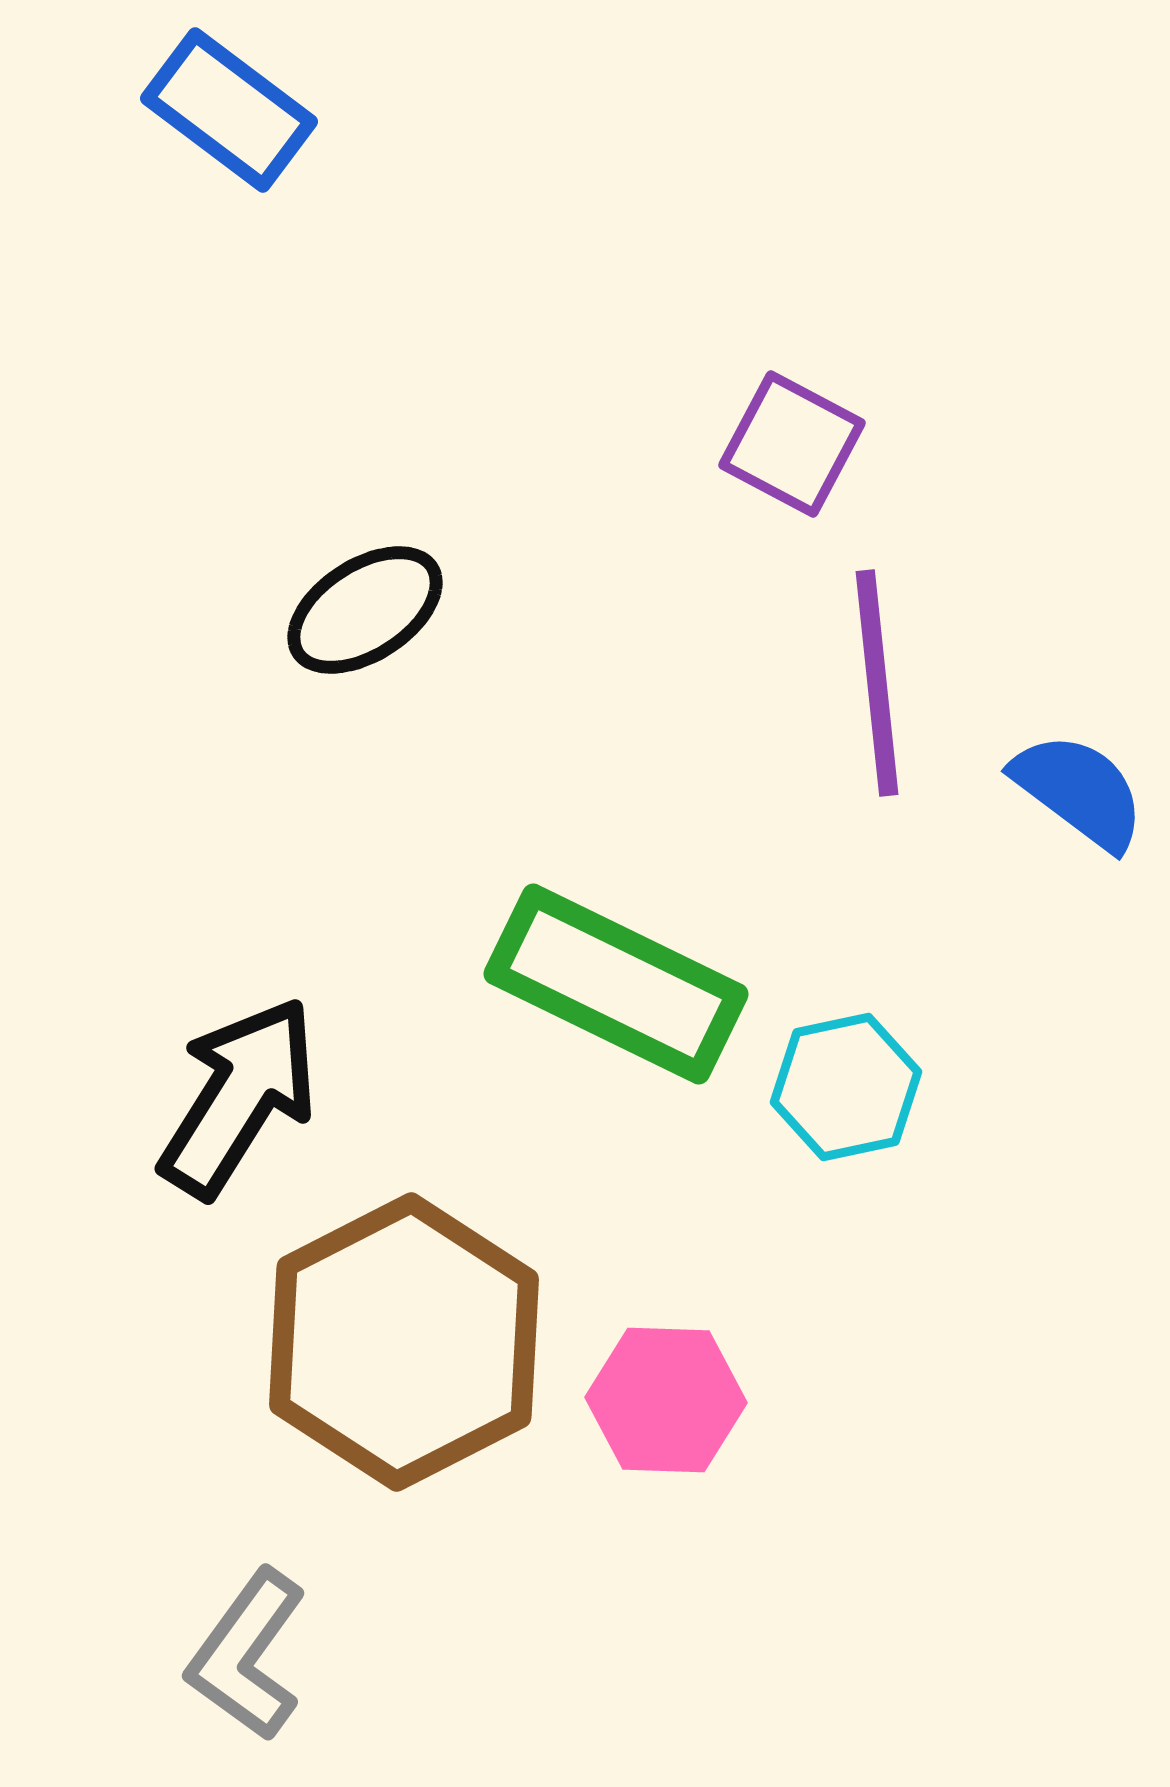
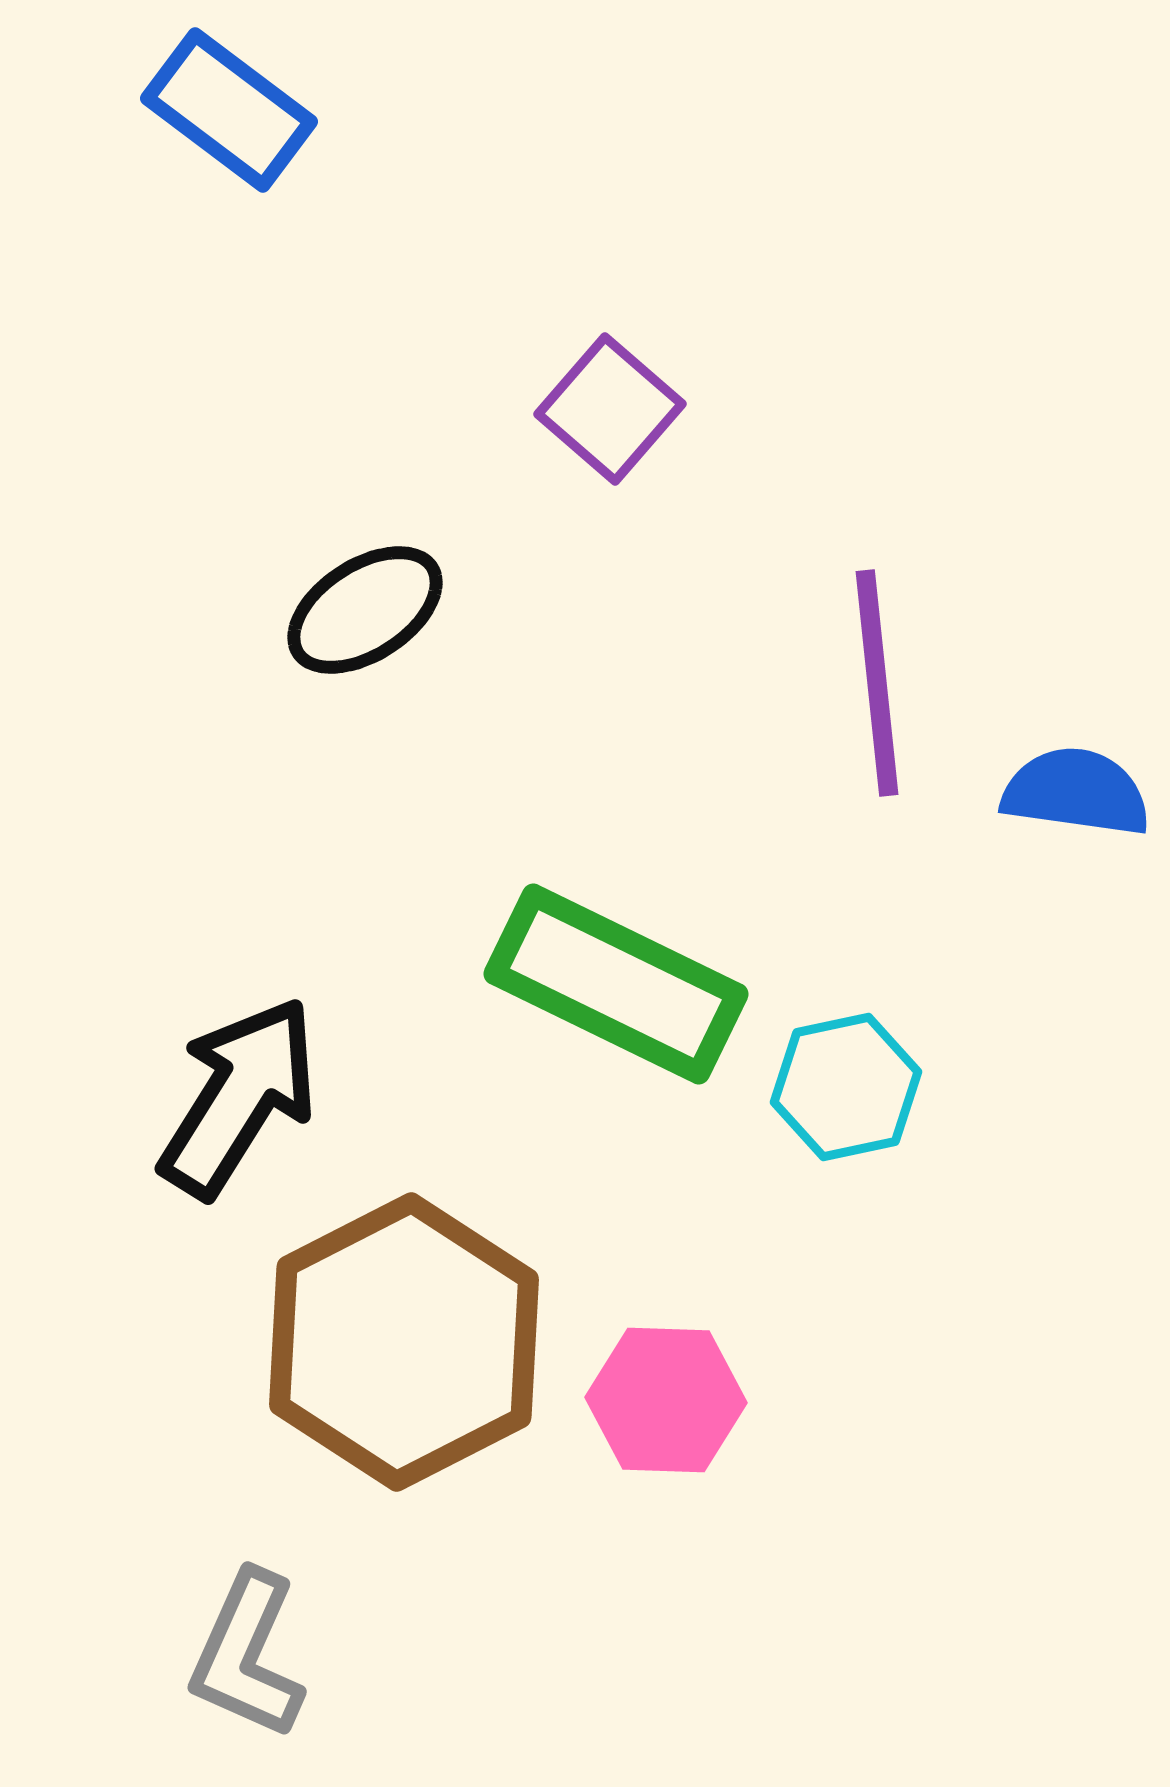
purple square: moved 182 px left, 35 px up; rotated 13 degrees clockwise
blue semicircle: moved 3 px left, 1 px down; rotated 29 degrees counterclockwise
gray L-shape: rotated 12 degrees counterclockwise
